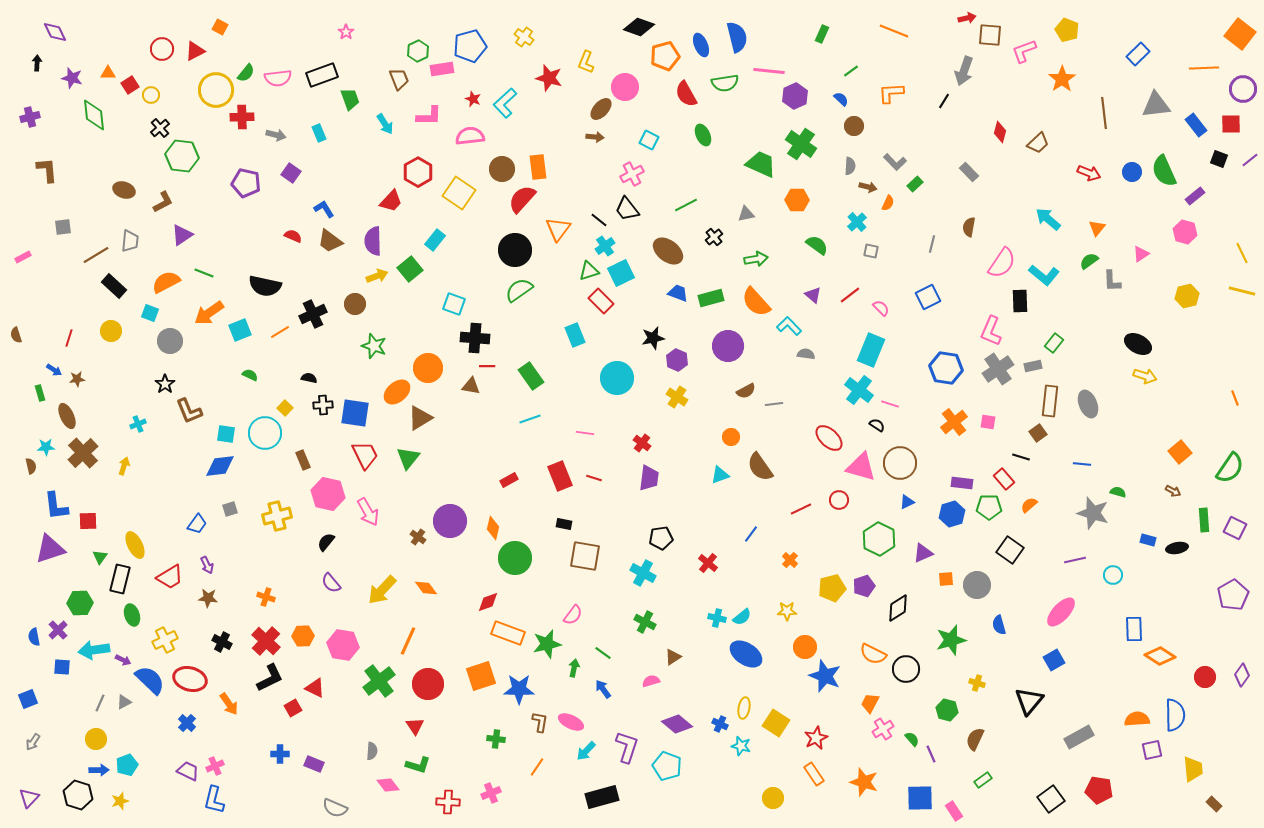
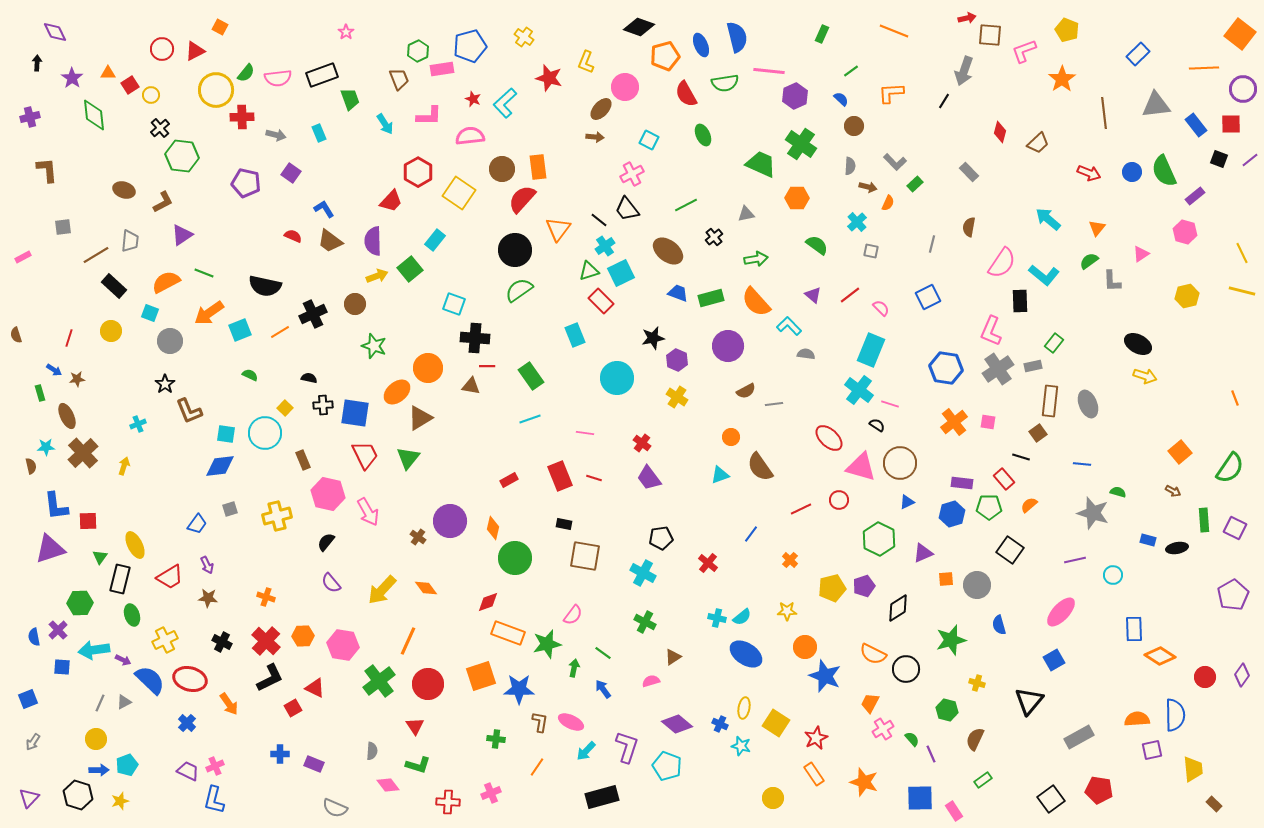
purple star at (72, 78): rotated 20 degrees clockwise
orange hexagon at (797, 200): moved 2 px up
purple trapezoid at (649, 478): rotated 136 degrees clockwise
